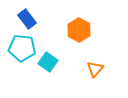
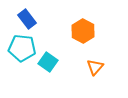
orange hexagon: moved 4 px right, 1 px down
orange triangle: moved 2 px up
